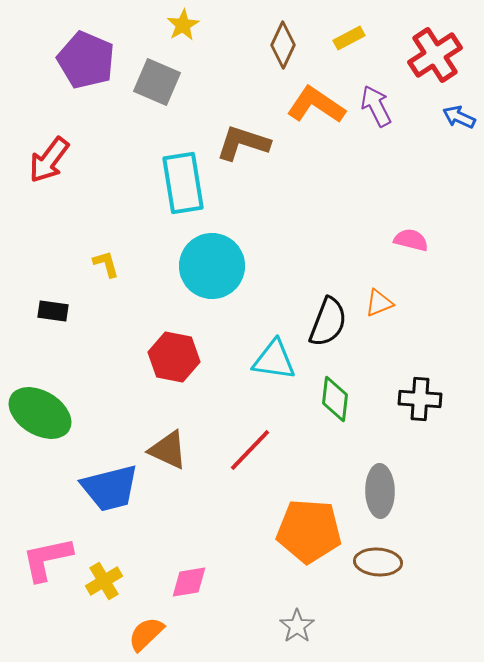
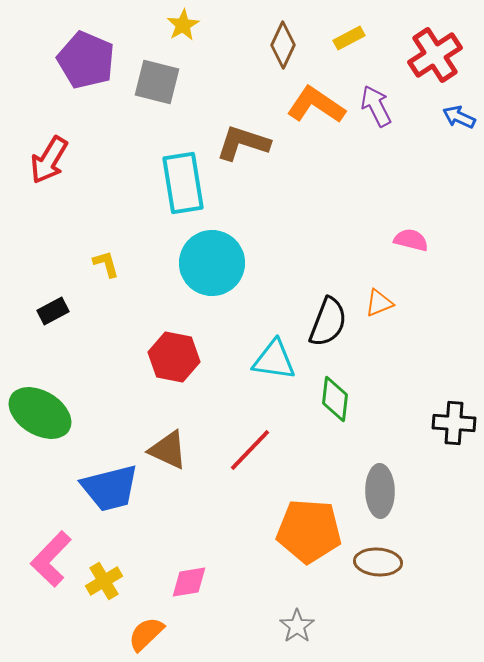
gray square: rotated 9 degrees counterclockwise
red arrow: rotated 6 degrees counterclockwise
cyan circle: moved 3 px up
black rectangle: rotated 36 degrees counterclockwise
black cross: moved 34 px right, 24 px down
pink L-shape: moved 4 px right; rotated 34 degrees counterclockwise
